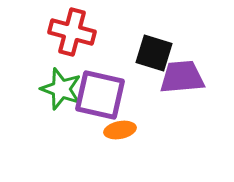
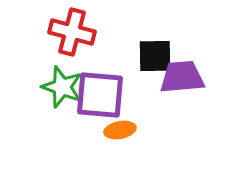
black square: moved 1 px right, 3 px down; rotated 18 degrees counterclockwise
green star: moved 1 px right, 2 px up
purple square: rotated 8 degrees counterclockwise
